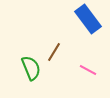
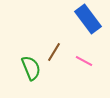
pink line: moved 4 px left, 9 px up
